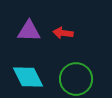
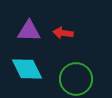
cyan diamond: moved 1 px left, 8 px up
